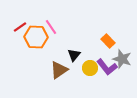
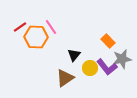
gray star: rotated 30 degrees counterclockwise
brown triangle: moved 6 px right, 8 px down
